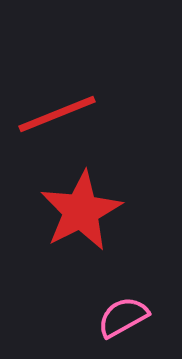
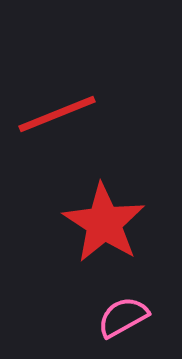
red star: moved 23 px right, 12 px down; rotated 12 degrees counterclockwise
